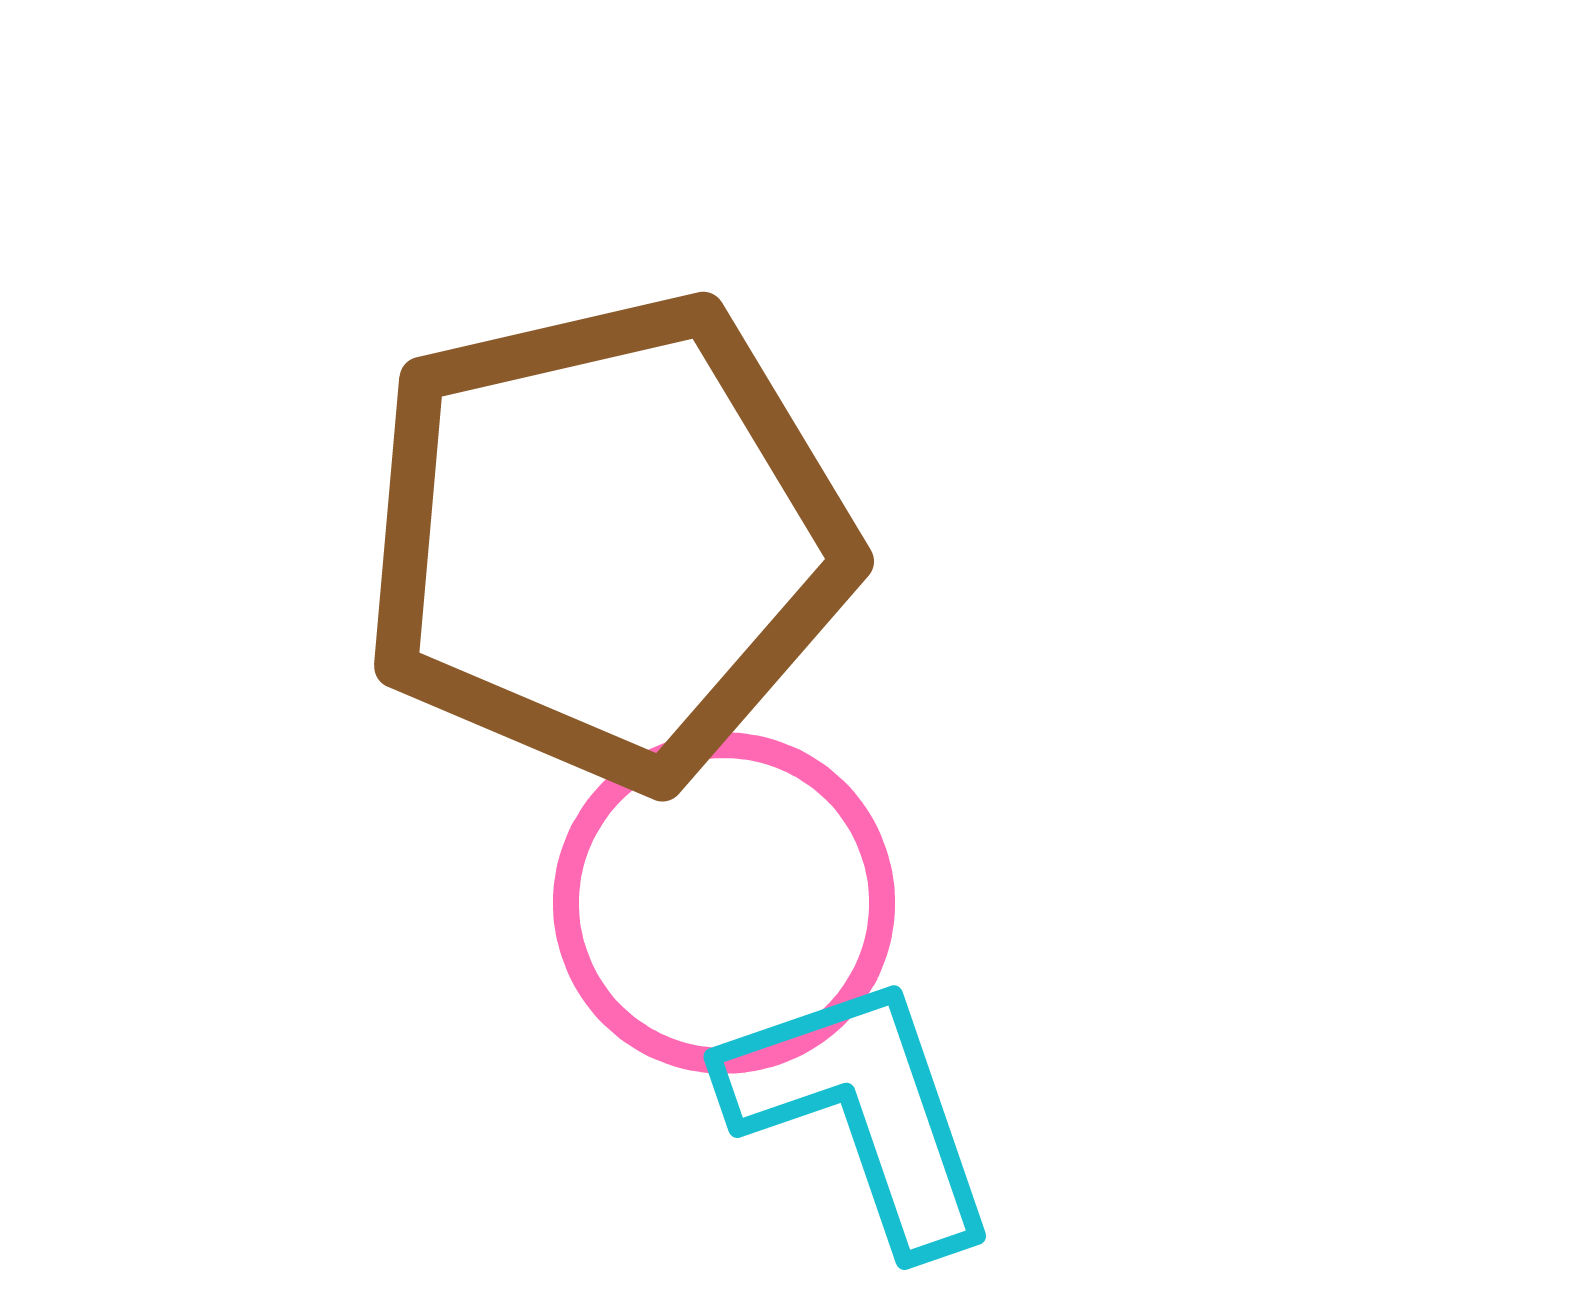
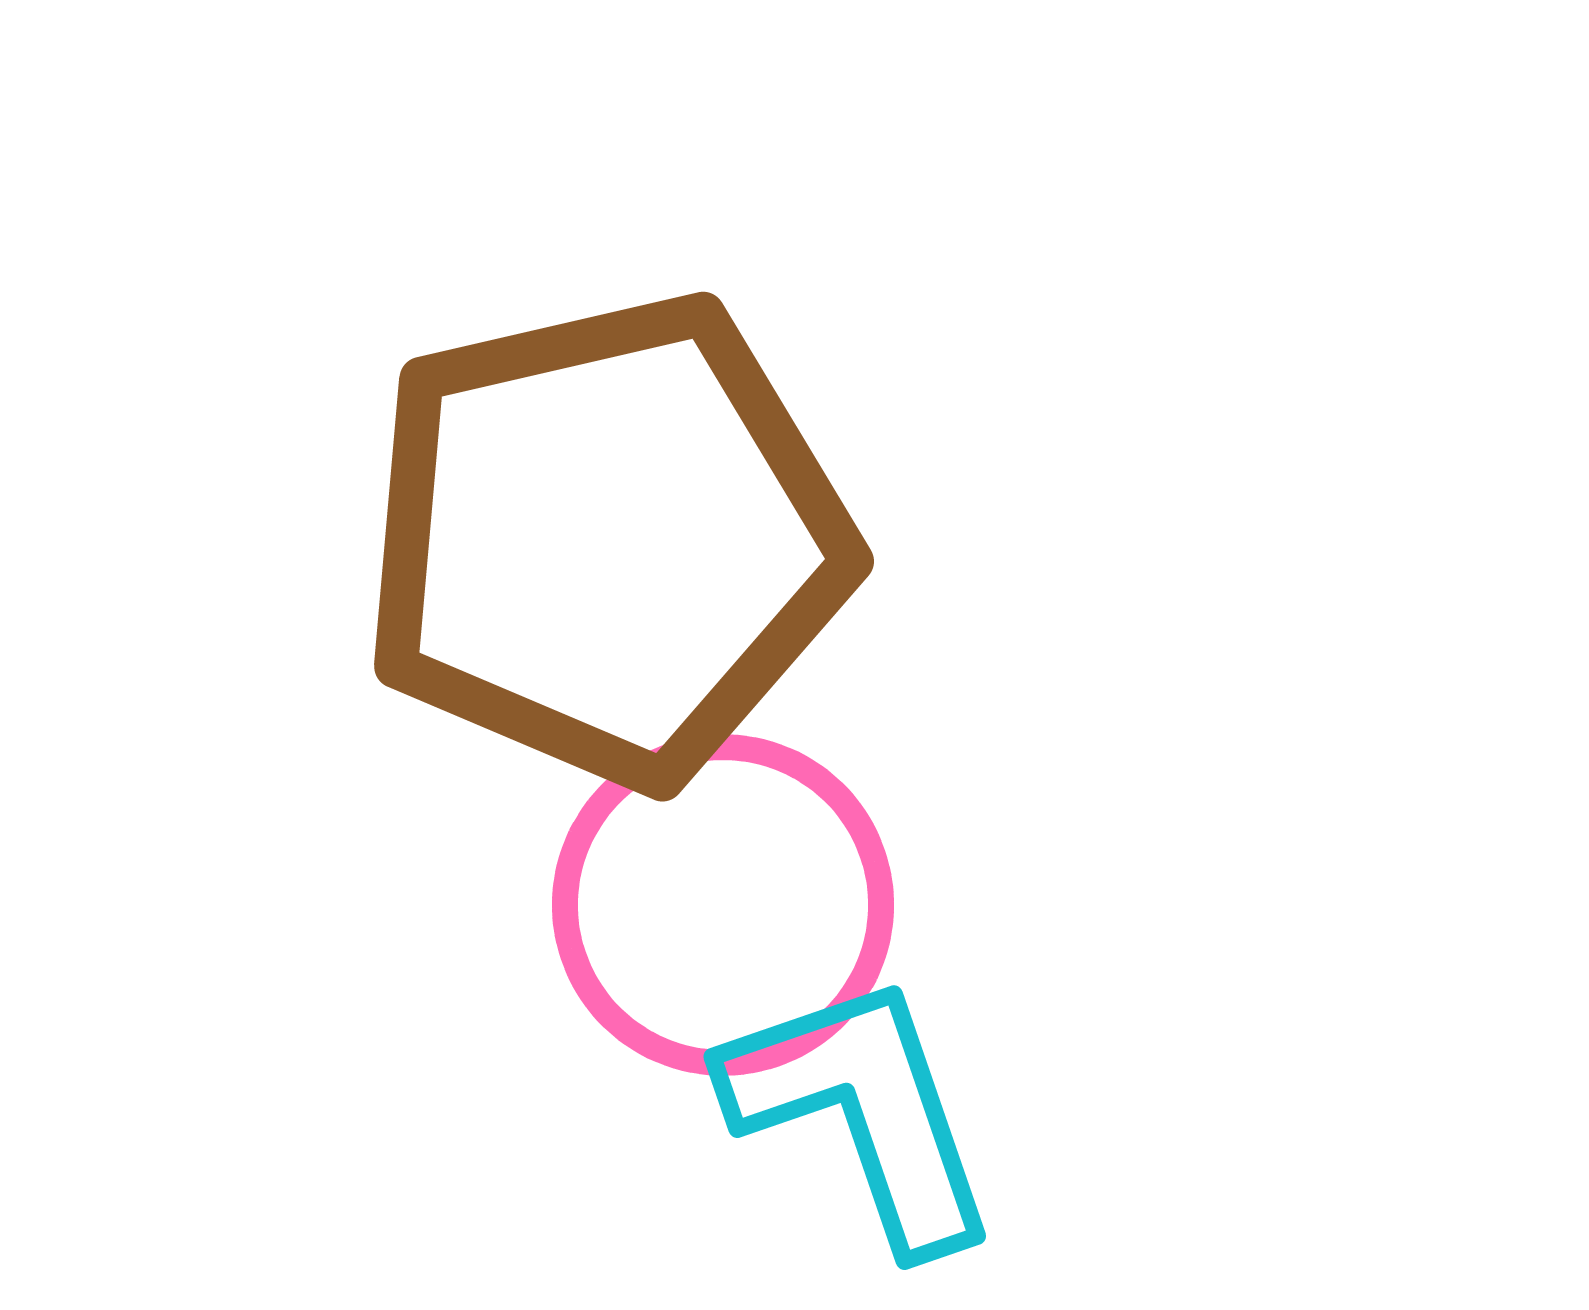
pink circle: moved 1 px left, 2 px down
